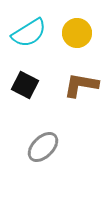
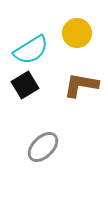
cyan semicircle: moved 2 px right, 17 px down
black square: rotated 32 degrees clockwise
